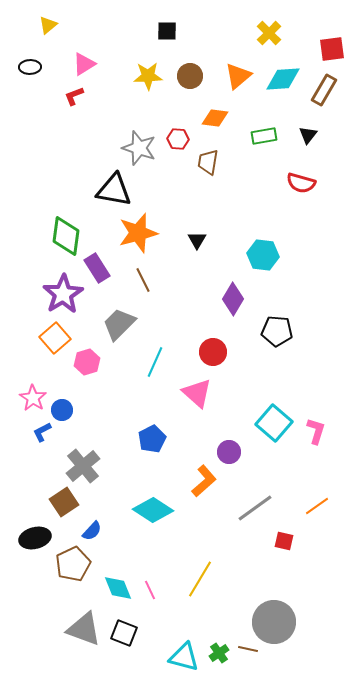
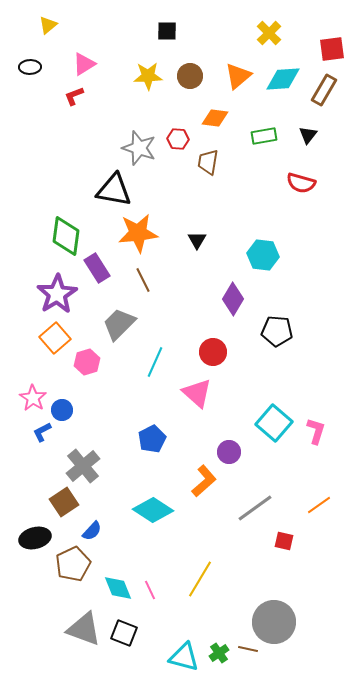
orange star at (138, 233): rotated 9 degrees clockwise
purple star at (63, 294): moved 6 px left
orange line at (317, 506): moved 2 px right, 1 px up
